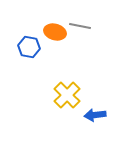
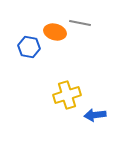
gray line: moved 3 px up
yellow cross: rotated 28 degrees clockwise
